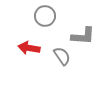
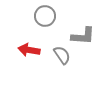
red arrow: moved 2 px down
gray semicircle: moved 1 px up
